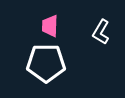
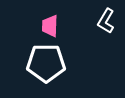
white L-shape: moved 5 px right, 11 px up
